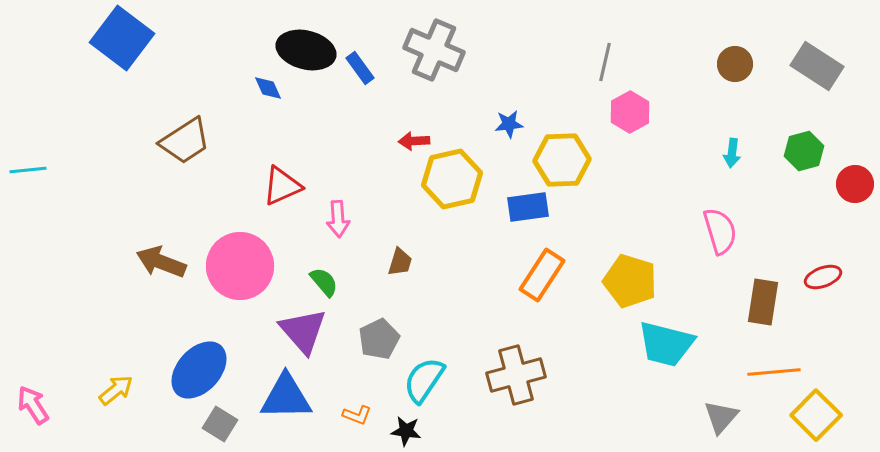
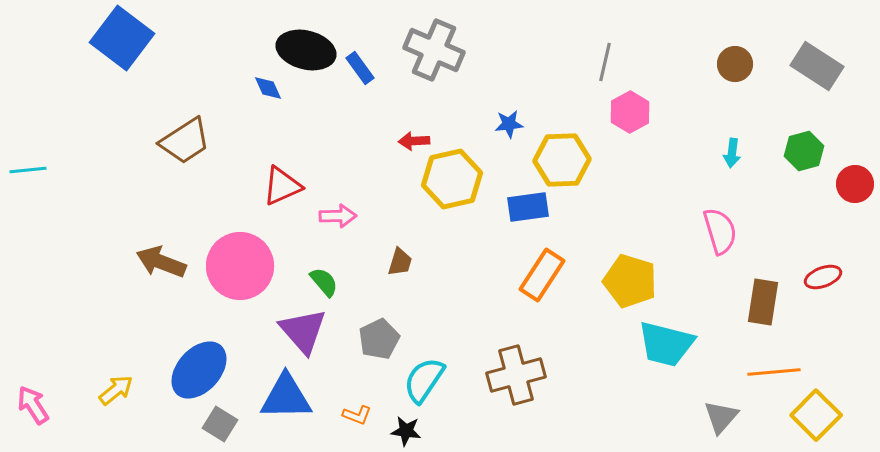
pink arrow at (338, 219): moved 3 px up; rotated 87 degrees counterclockwise
